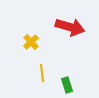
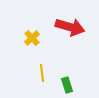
yellow cross: moved 1 px right, 4 px up
